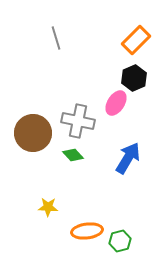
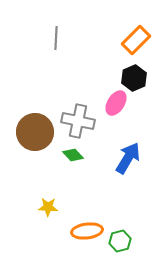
gray line: rotated 20 degrees clockwise
brown circle: moved 2 px right, 1 px up
